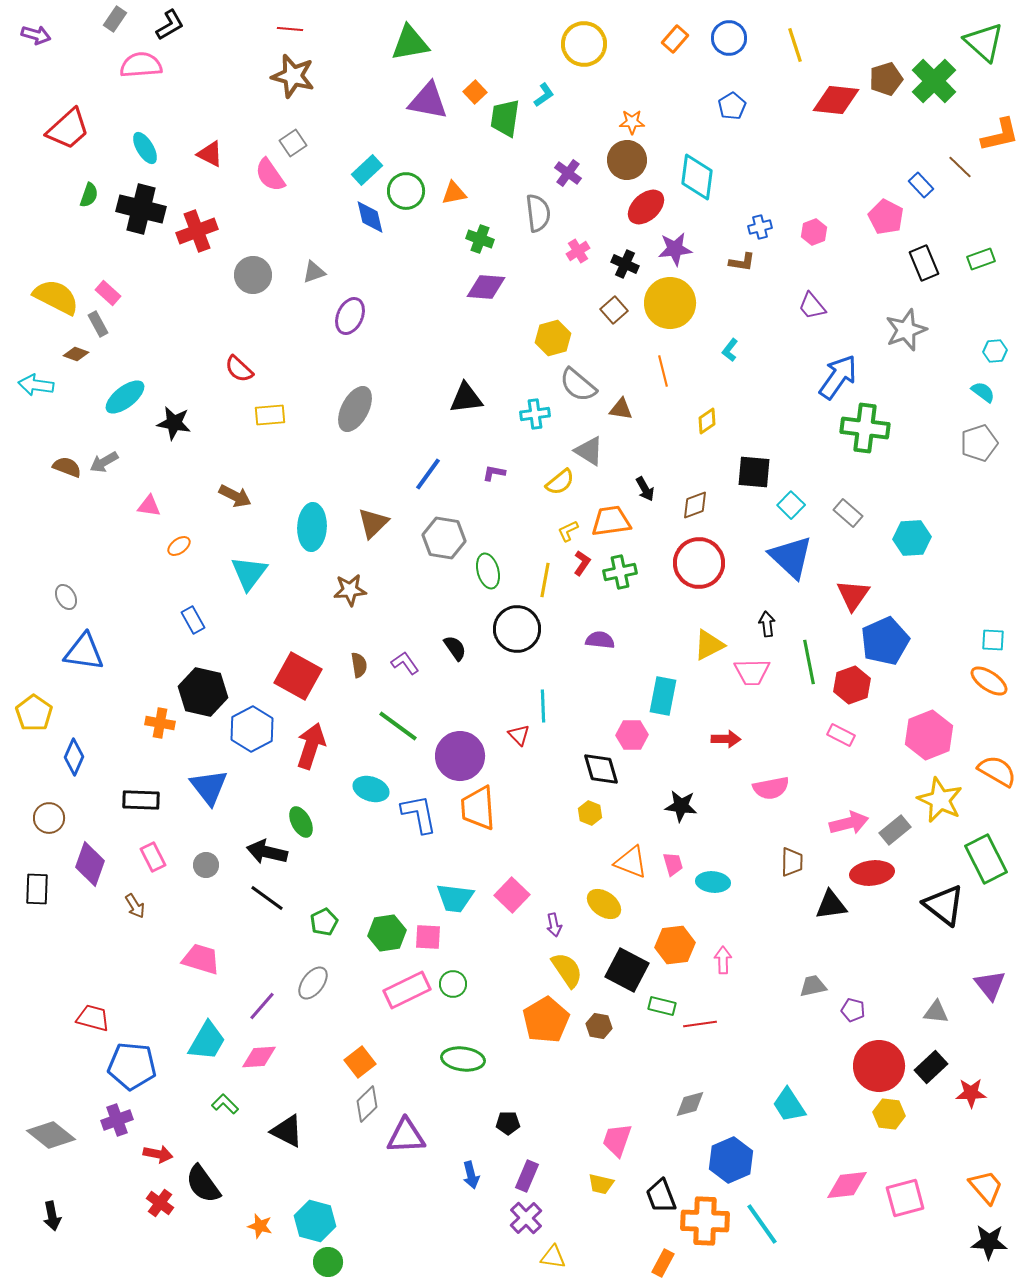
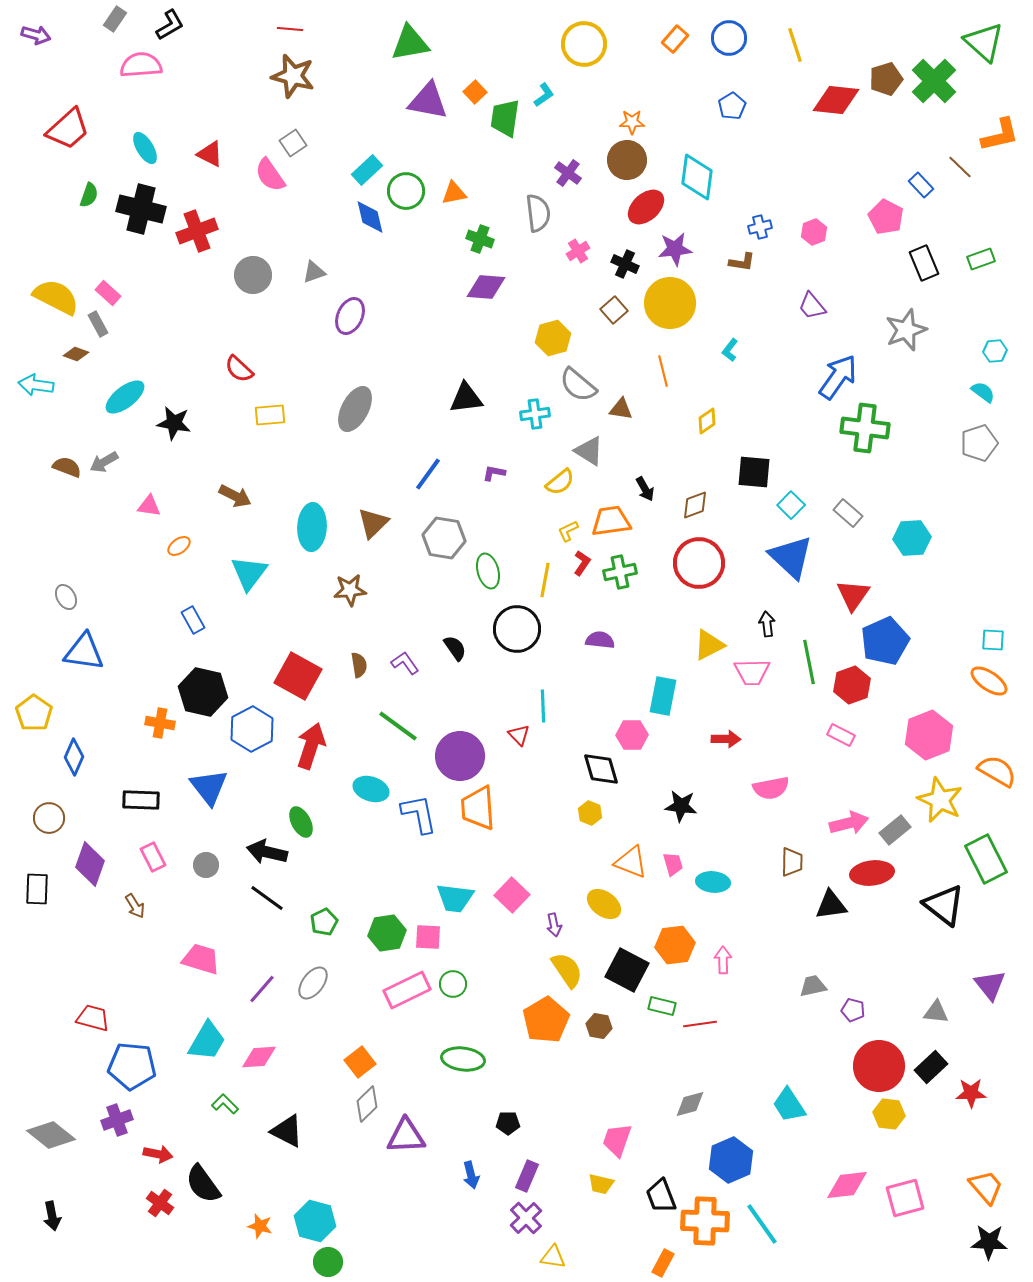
purple line at (262, 1006): moved 17 px up
